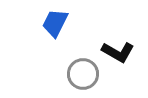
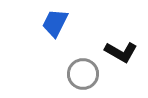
black L-shape: moved 3 px right
